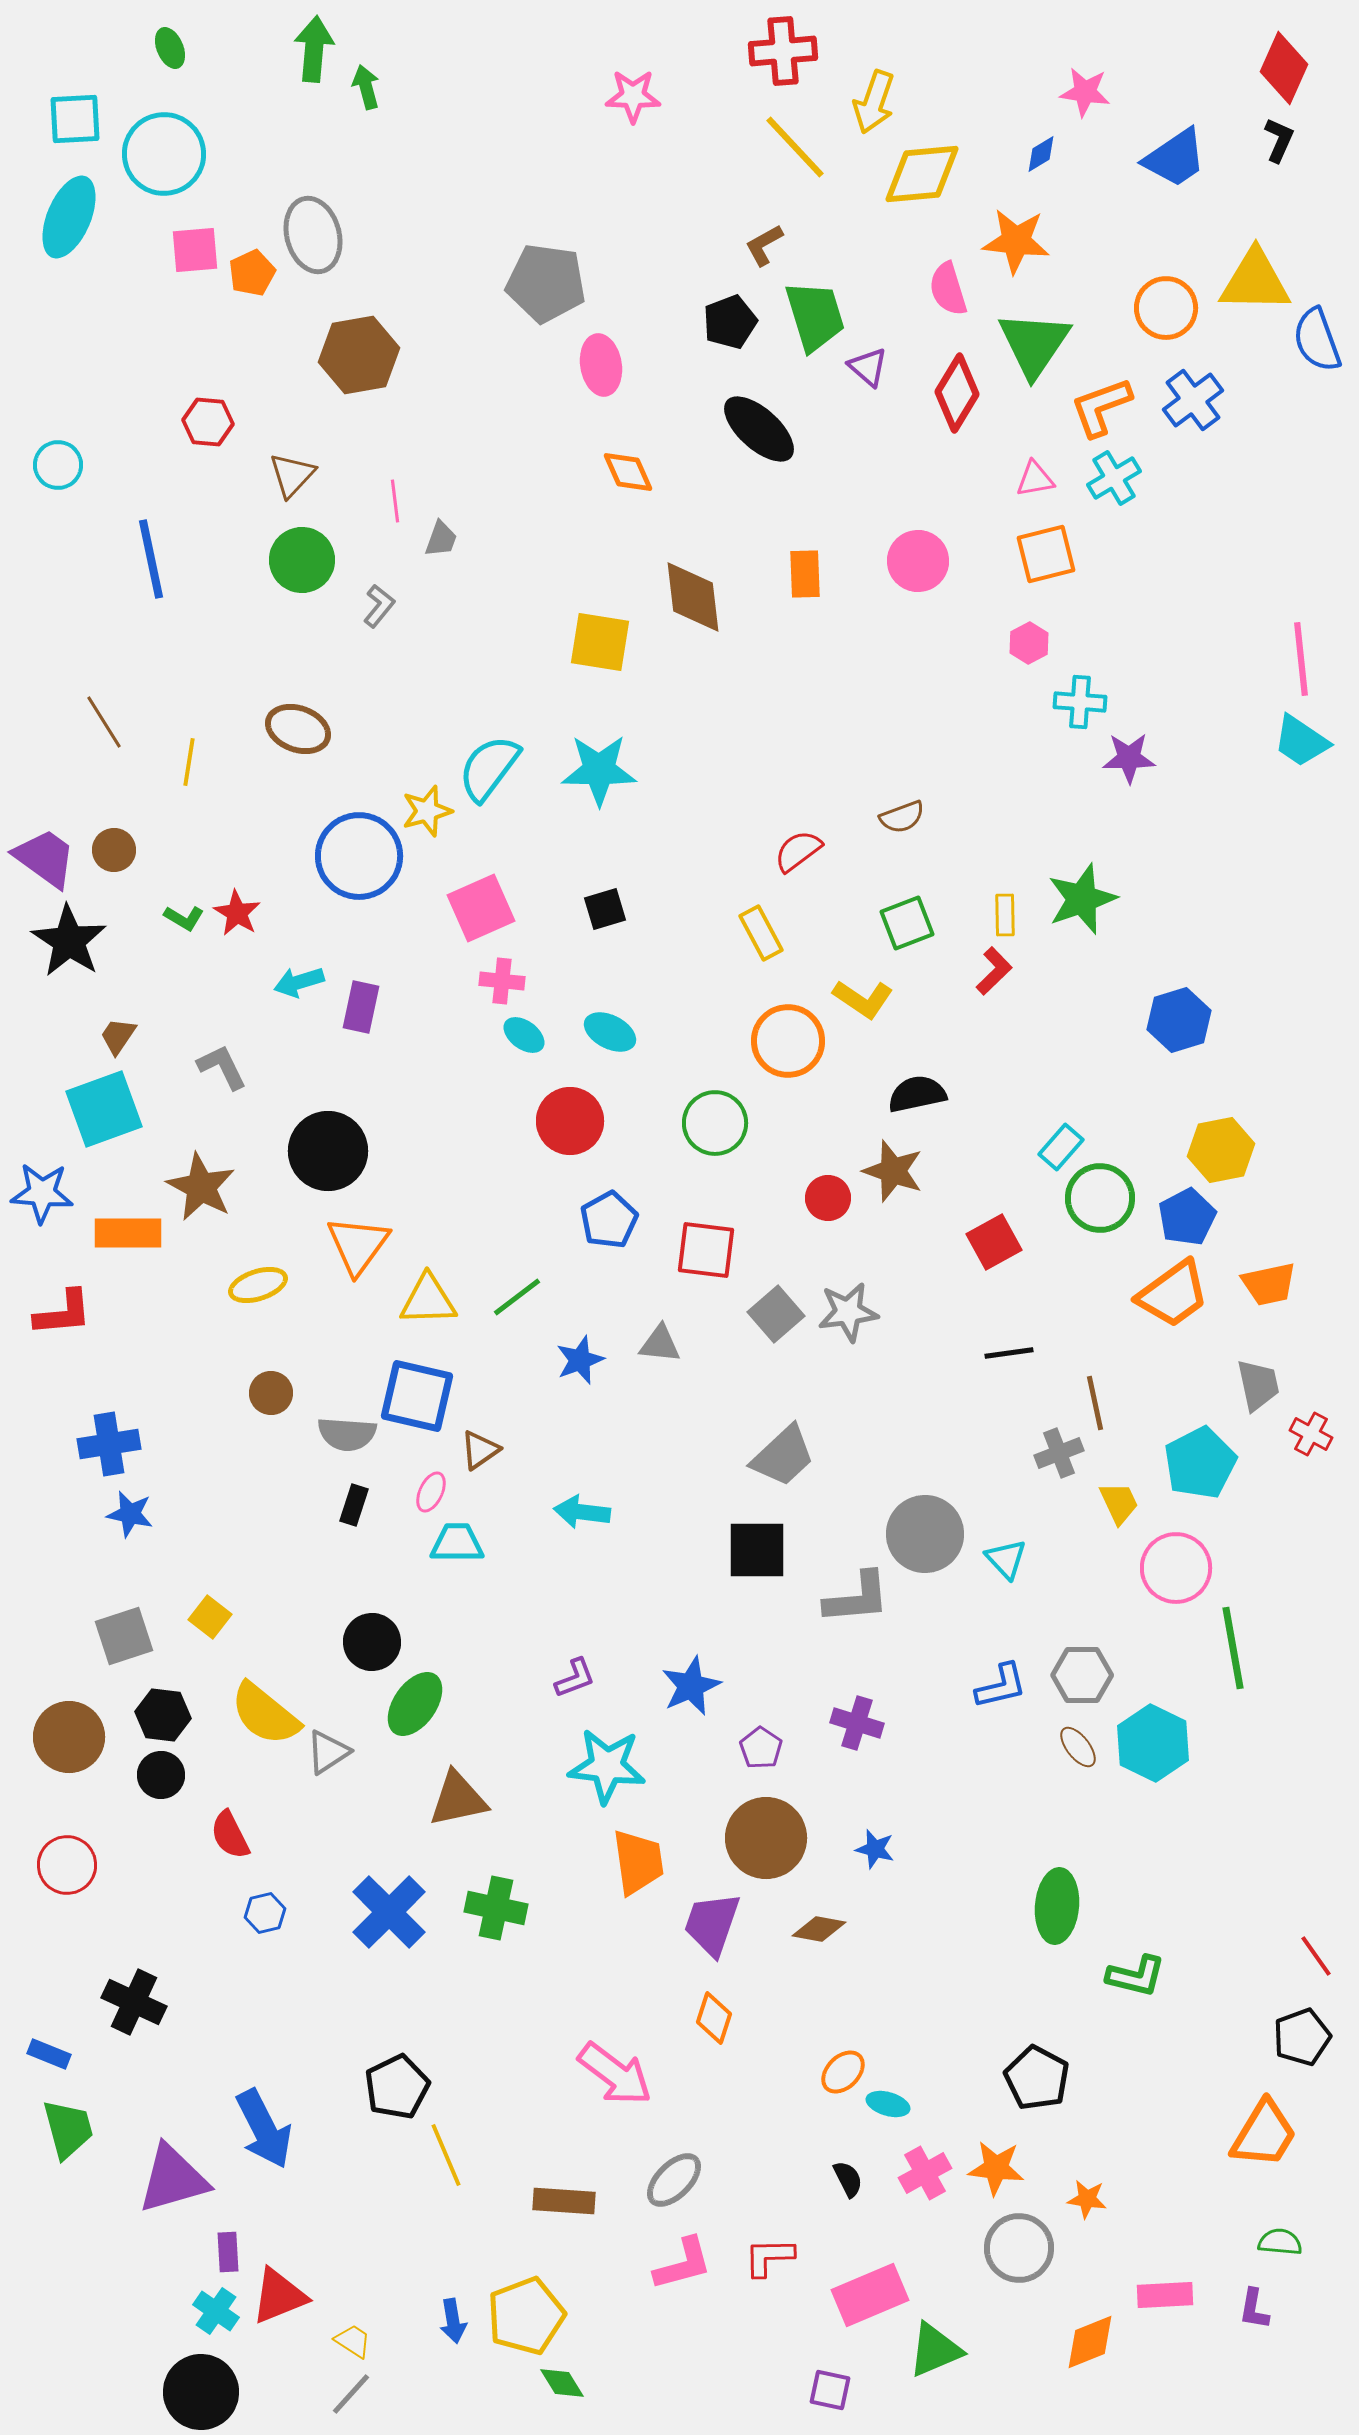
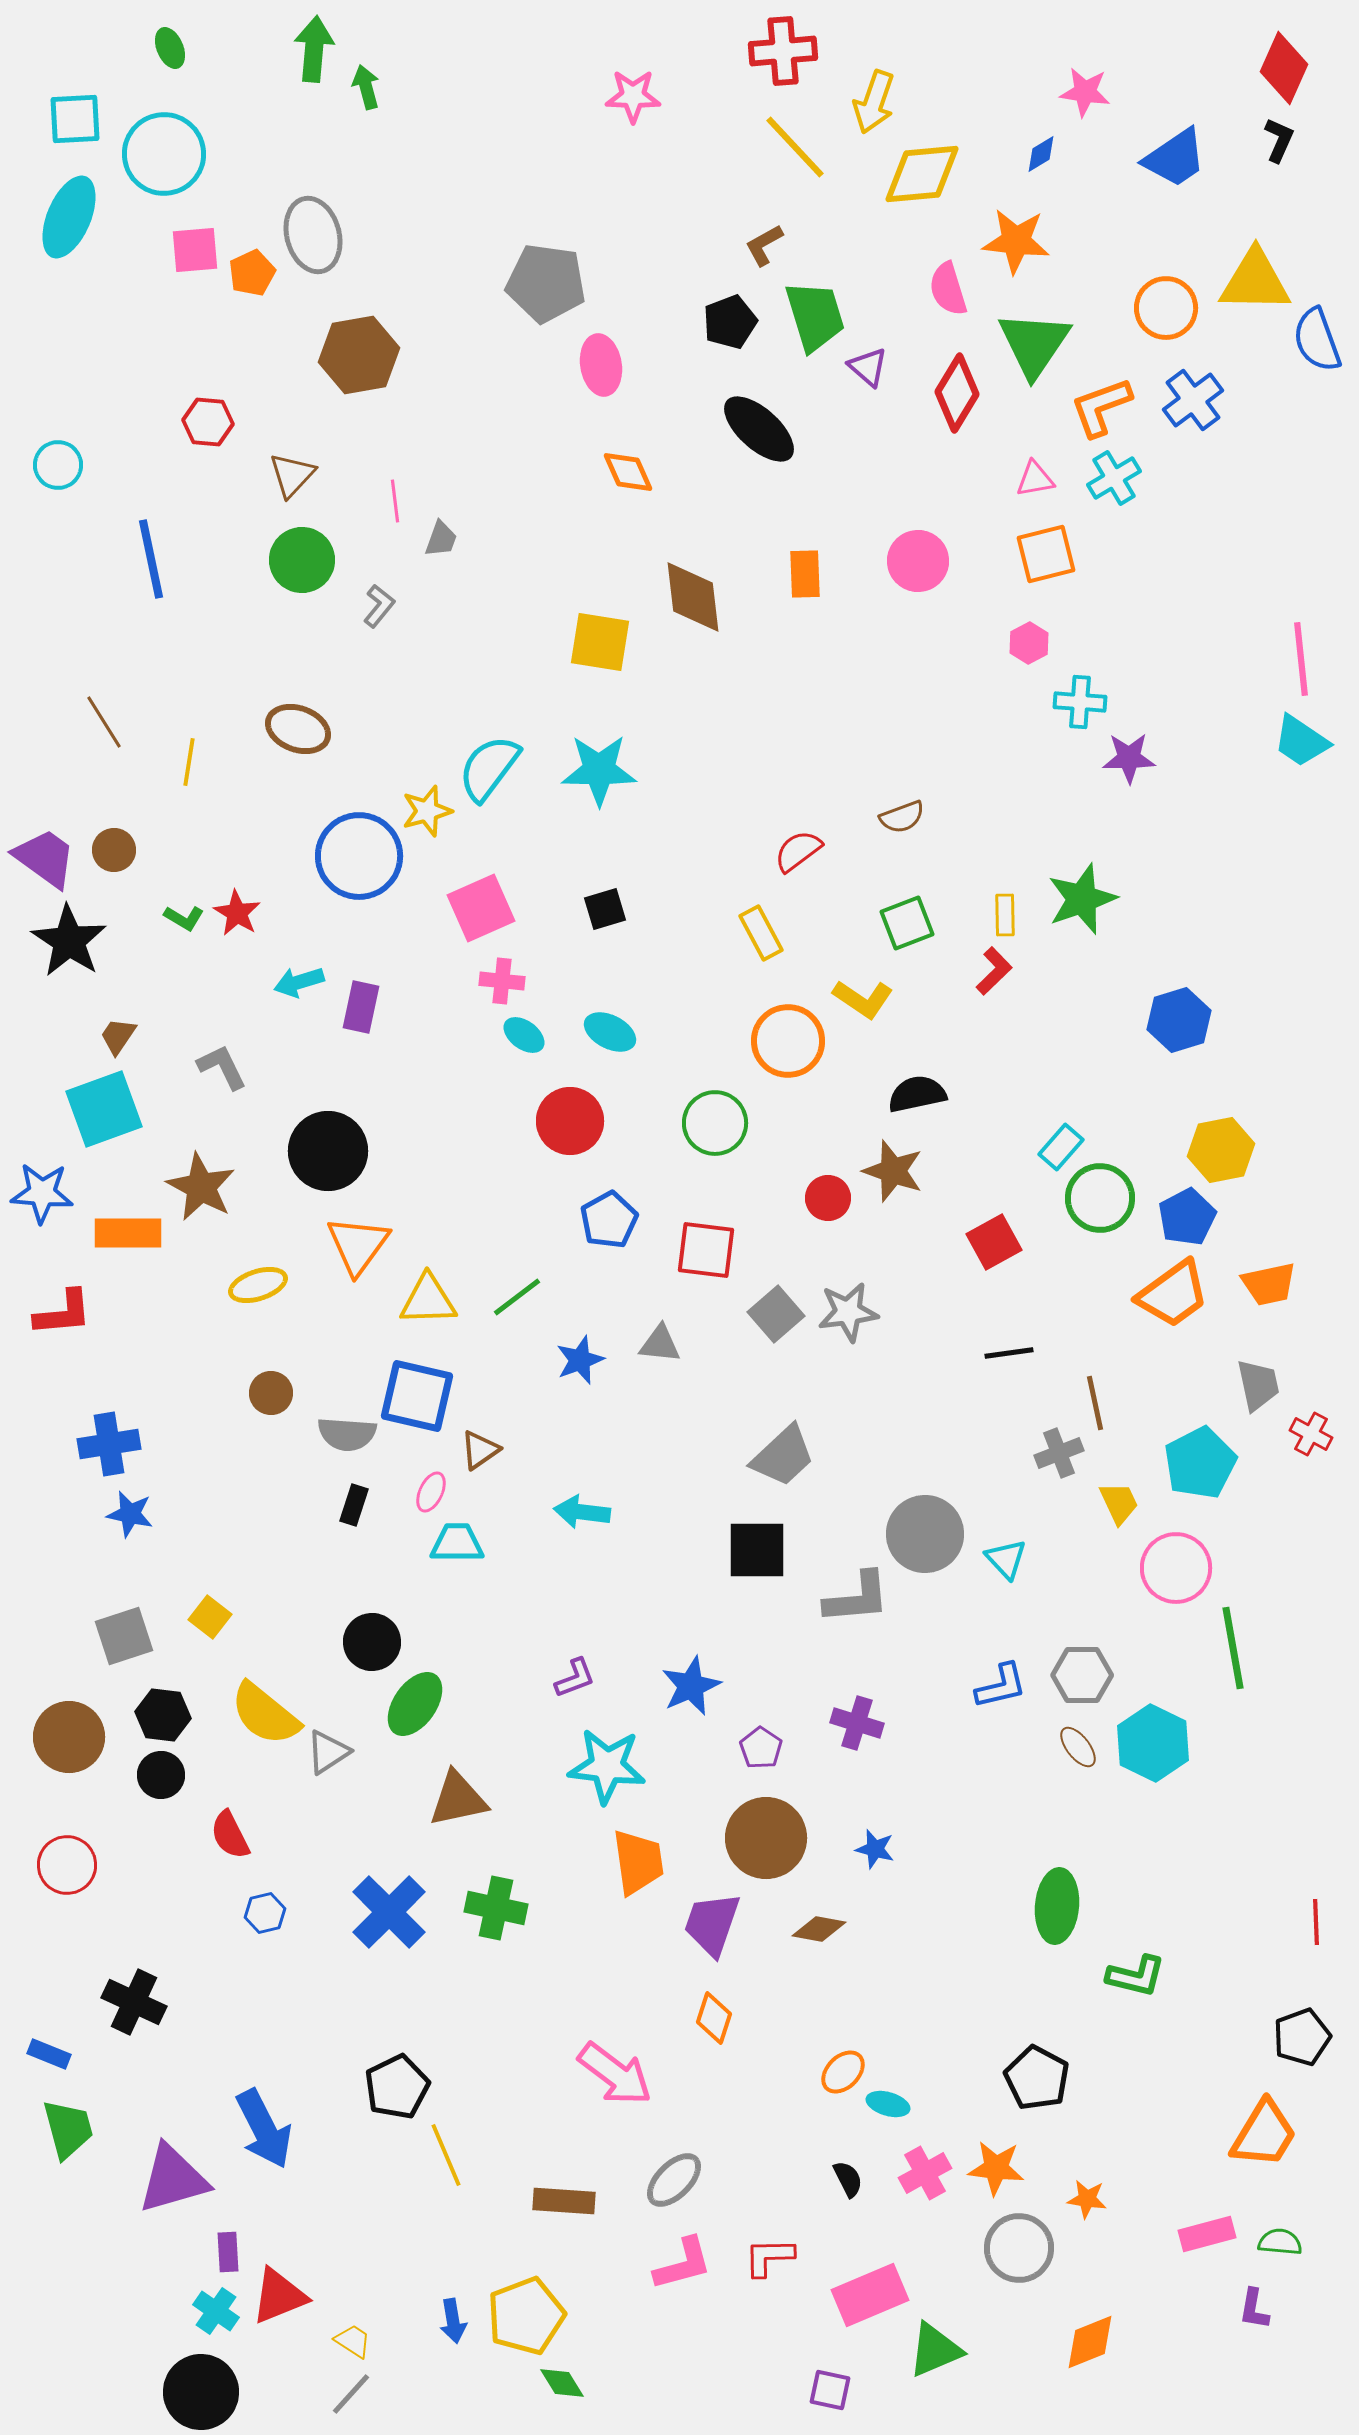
red line at (1316, 1956): moved 34 px up; rotated 33 degrees clockwise
pink rectangle at (1165, 2295): moved 42 px right, 61 px up; rotated 12 degrees counterclockwise
